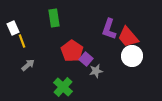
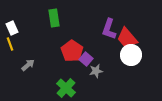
white rectangle: moved 1 px left
red trapezoid: moved 1 px left, 1 px down
yellow line: moved 12 px left, 3 px down
white circle: moved 1 px left, 1 px up
green cross: moved 3 px right, 1 px down
